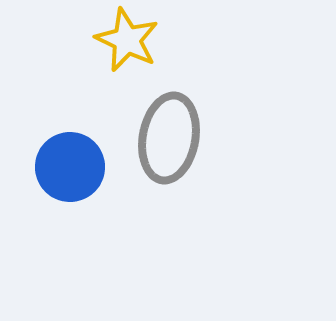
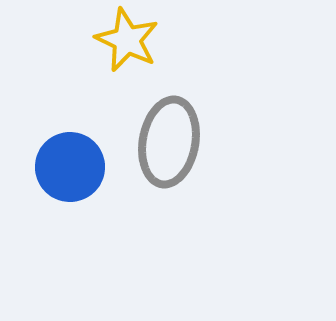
gray ellipse: moved 4 px down
